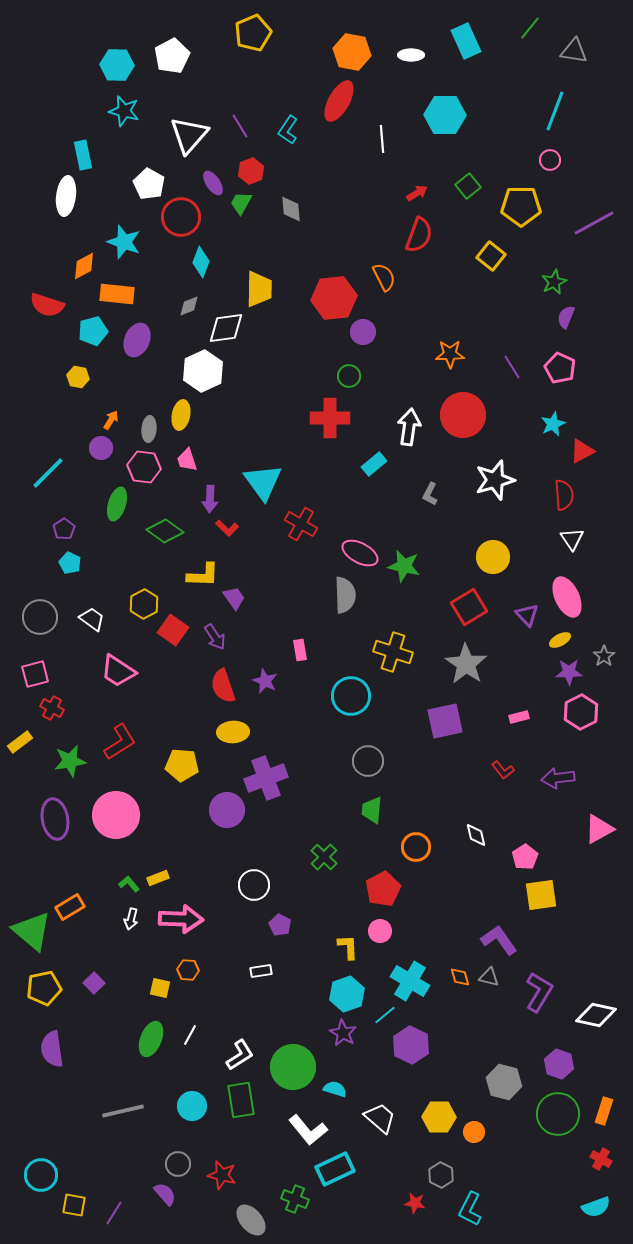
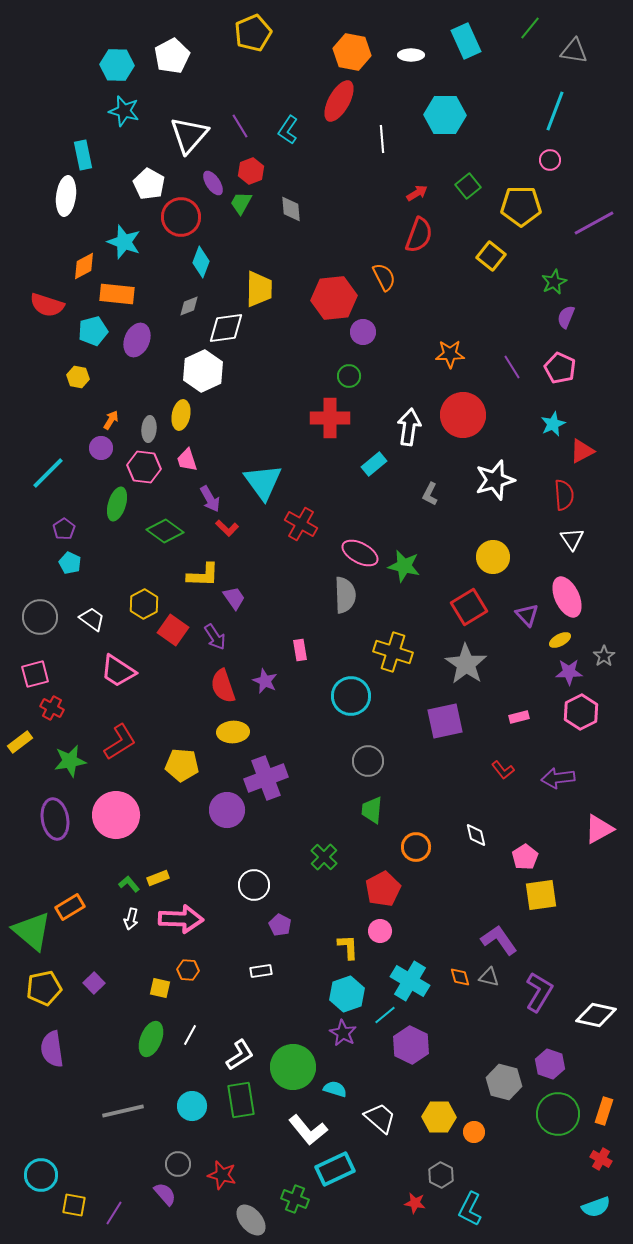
purple arrow at (210, 499): rotated 32 degrees counterclockwise
purple hexagon at (559, 1064): moved 9 px left
